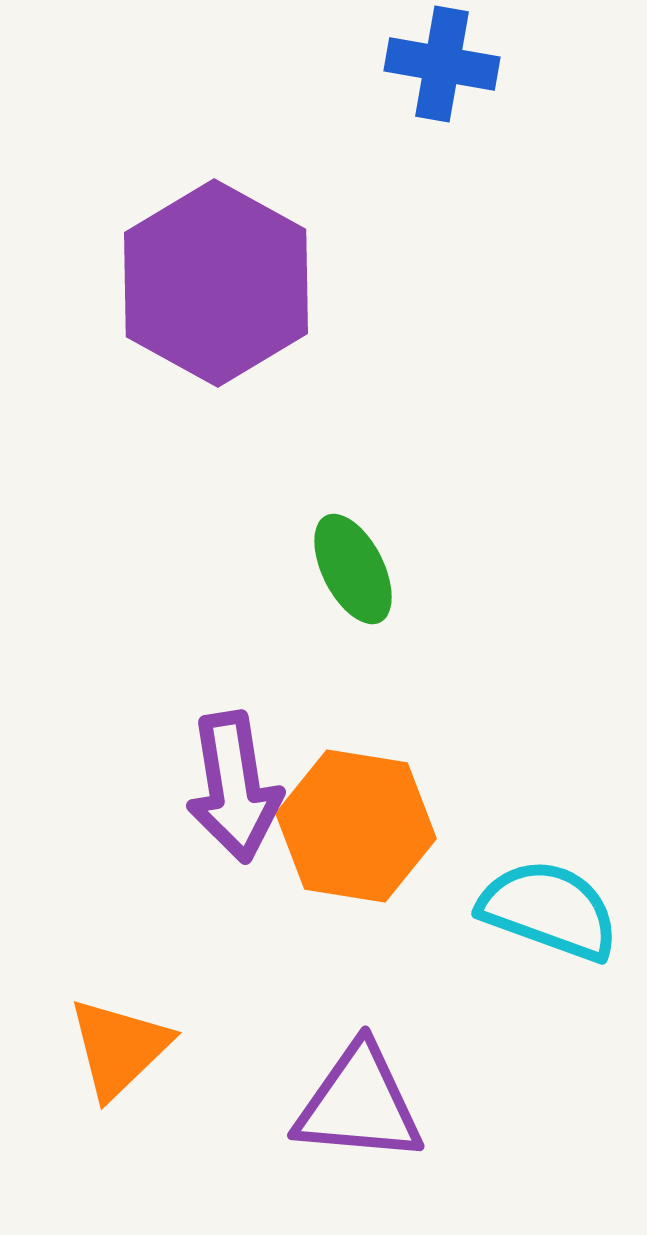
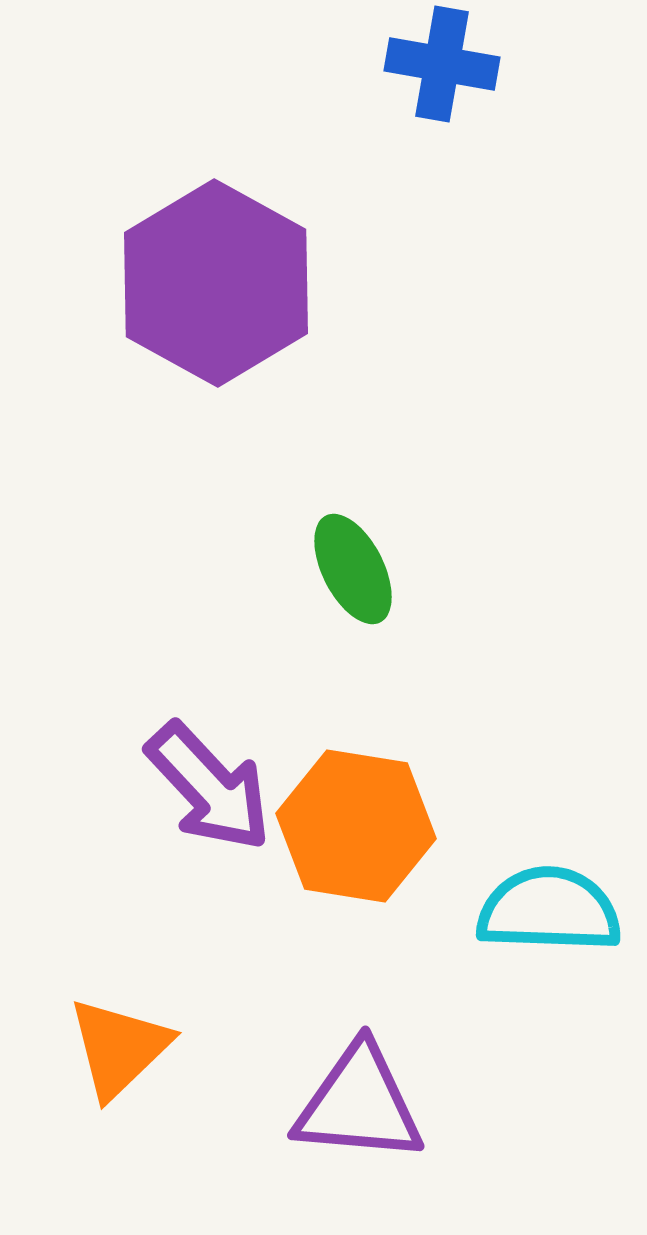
purple arrow: moved 25 px left; rotated 34 degrees counterclockwise
cyan semicircle: rotated 18 degrees counterclockwise
